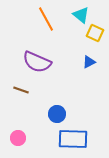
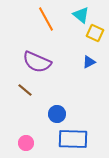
brown line: moved 4 px right; rotated 21 degrees clockwise
pink circle: moved 8 px right, 5 px down
